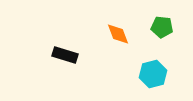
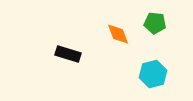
green pentagon: moved 7 px left, 4 px up
black rectangle: moved 3 px right, 1 px up
